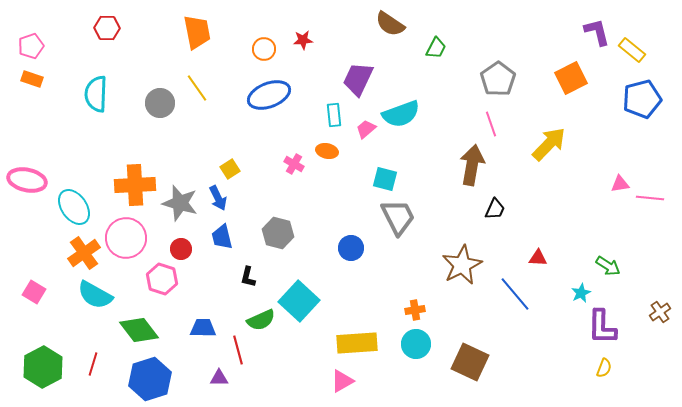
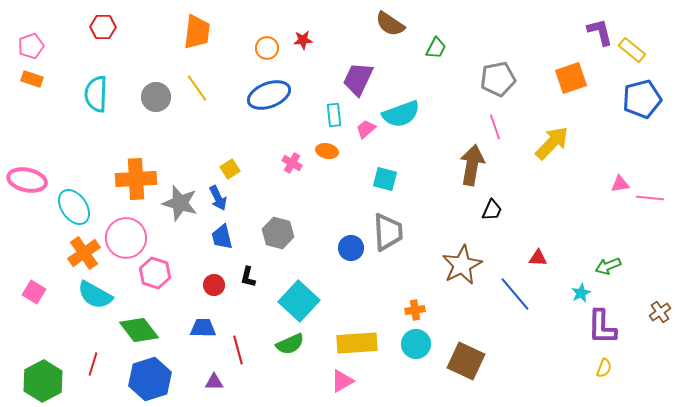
red hexagon at (107, 28): moved 4 px left, 1 px up
orange trapezoid at (197, 32): rotated 18 degrees clockwise
purple L-shape at (597, 32): moved 3 px right
orange circle at (264, 49): moved 3 px right, 1 px up
orange square at (571, 78): rotated 8 degrees clockwise
gray pentagon at (498, 79): rotated 24 degrees clockwise
gray circle at (160, 103): moved 4 px left, 6 px up
pink line at (491, 124): moved 4 px right, 3 px down
yellow arrow at (549, 144): moved 3 px right, 1 px up
pink cross at (294, 164): moved 2 px left, 1 px up
orange cross at (135, 185): moved 1 px right, 6 px up
black trapezoid at (495, 209): moved 3 px left, 1 px down
gray trapezoid at (398, 217): moved 10 px left, 15 px down; rotated 24 degrees clockwise
red circle at (181, 249): moved 33 px right, 36 px down
green arrow at (608, 266): rotated 125 degrees clockwise
pink hexagon at (162, 279): moved 7 px left, 6 px up
green semicircle at (261, 320): moved 29 px right, 24 px down
brown square at (470, 362): moved 4 px left, 1 px up
green hexagon at (43, 367): moved 14 px down
purple triangle at (219, 378): moved 5 px left, 4 px down
